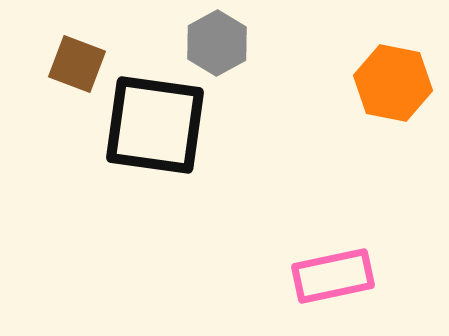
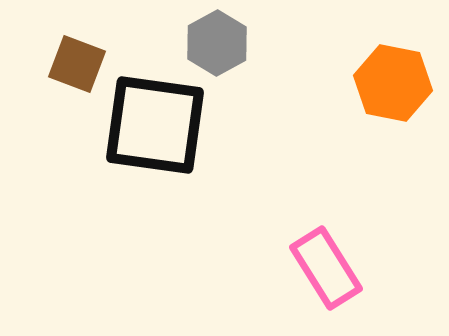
pink rectangle: moved 7 px left, 8 px up; rotated 70 degrees clockwise
